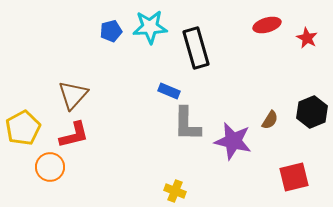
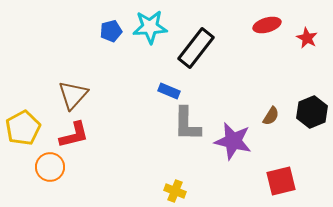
black rectangle: rotated 54 degrees clockwise
brown semicircle: moved 1 px right, 4 px up
red square: moved 13 px left, 4 px down
